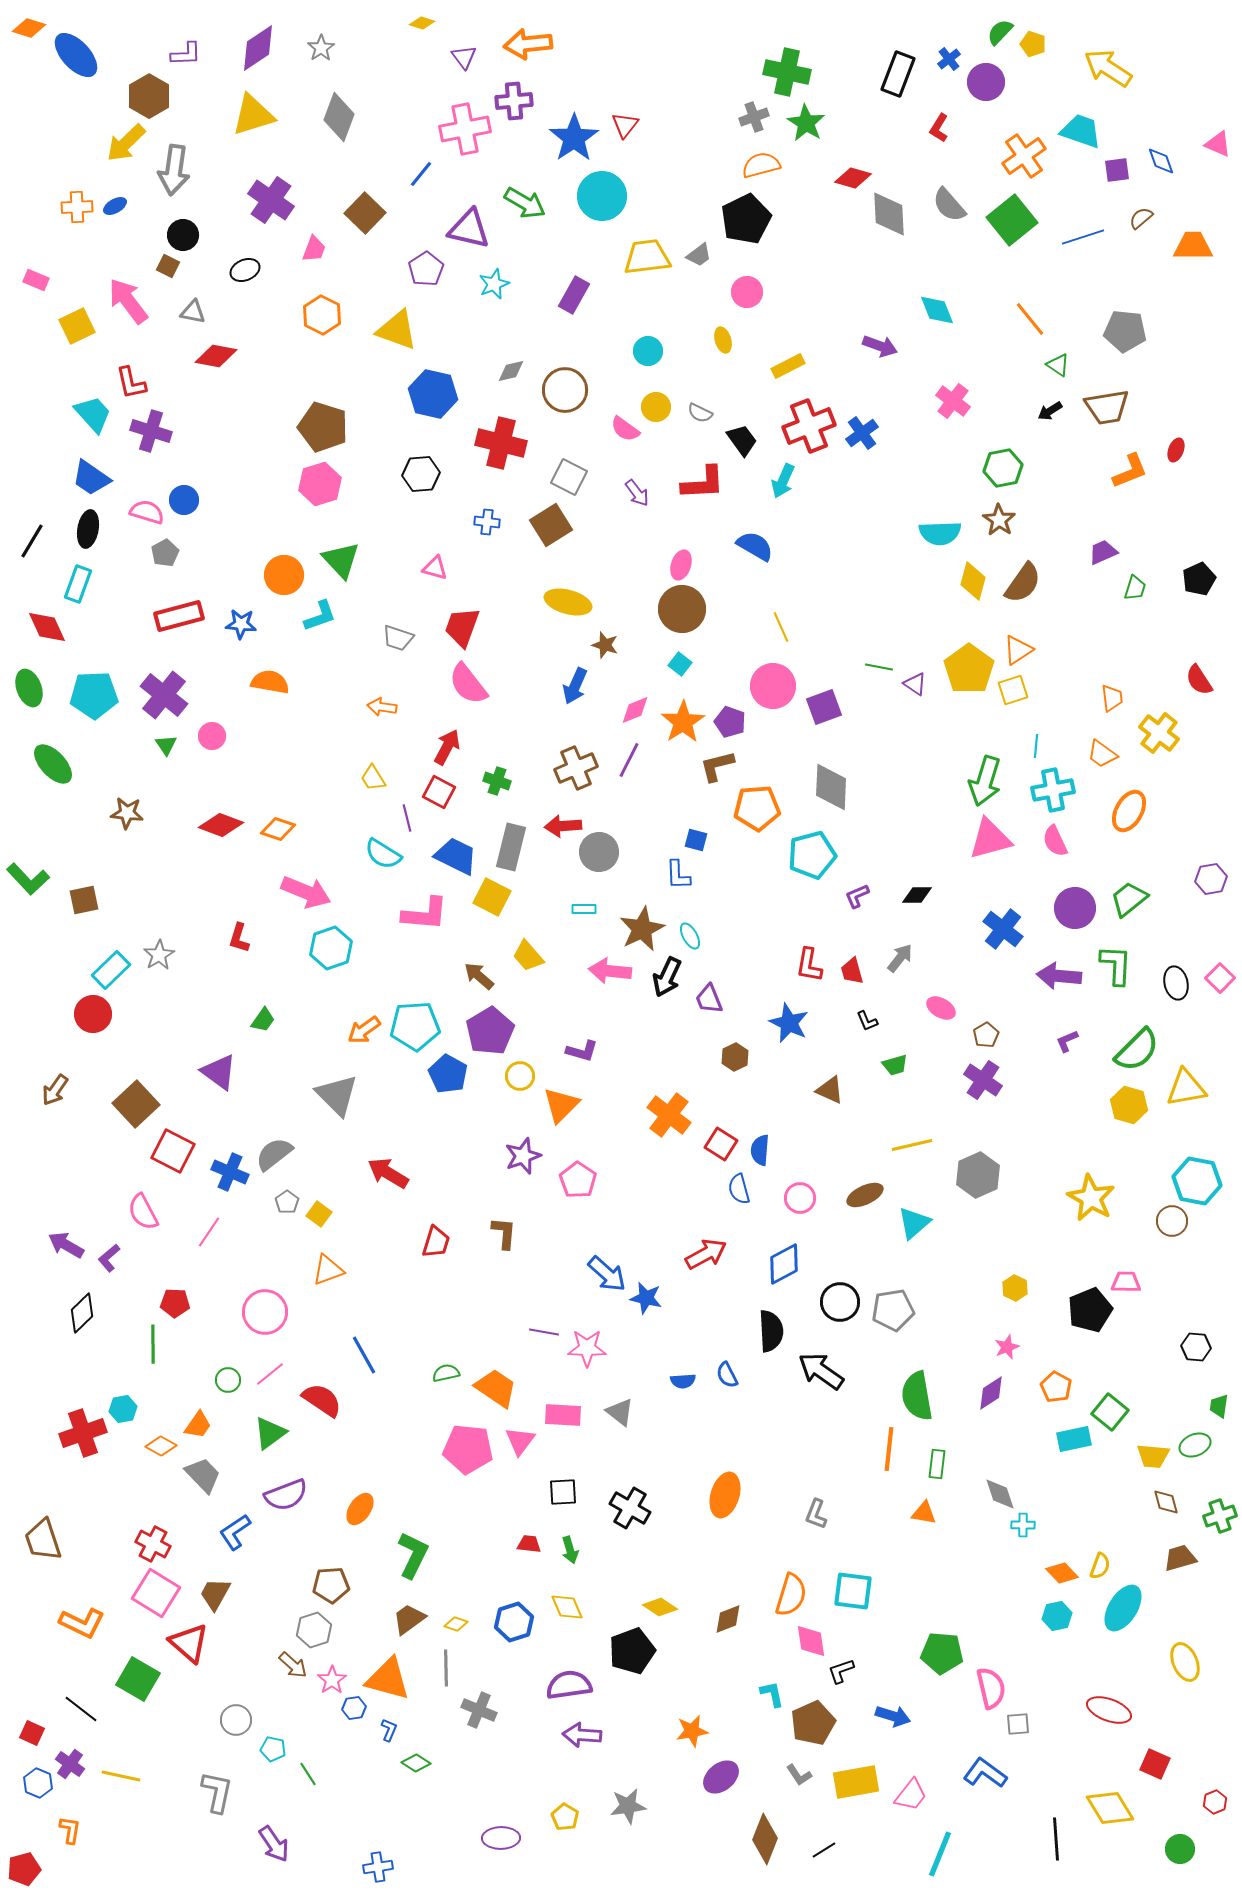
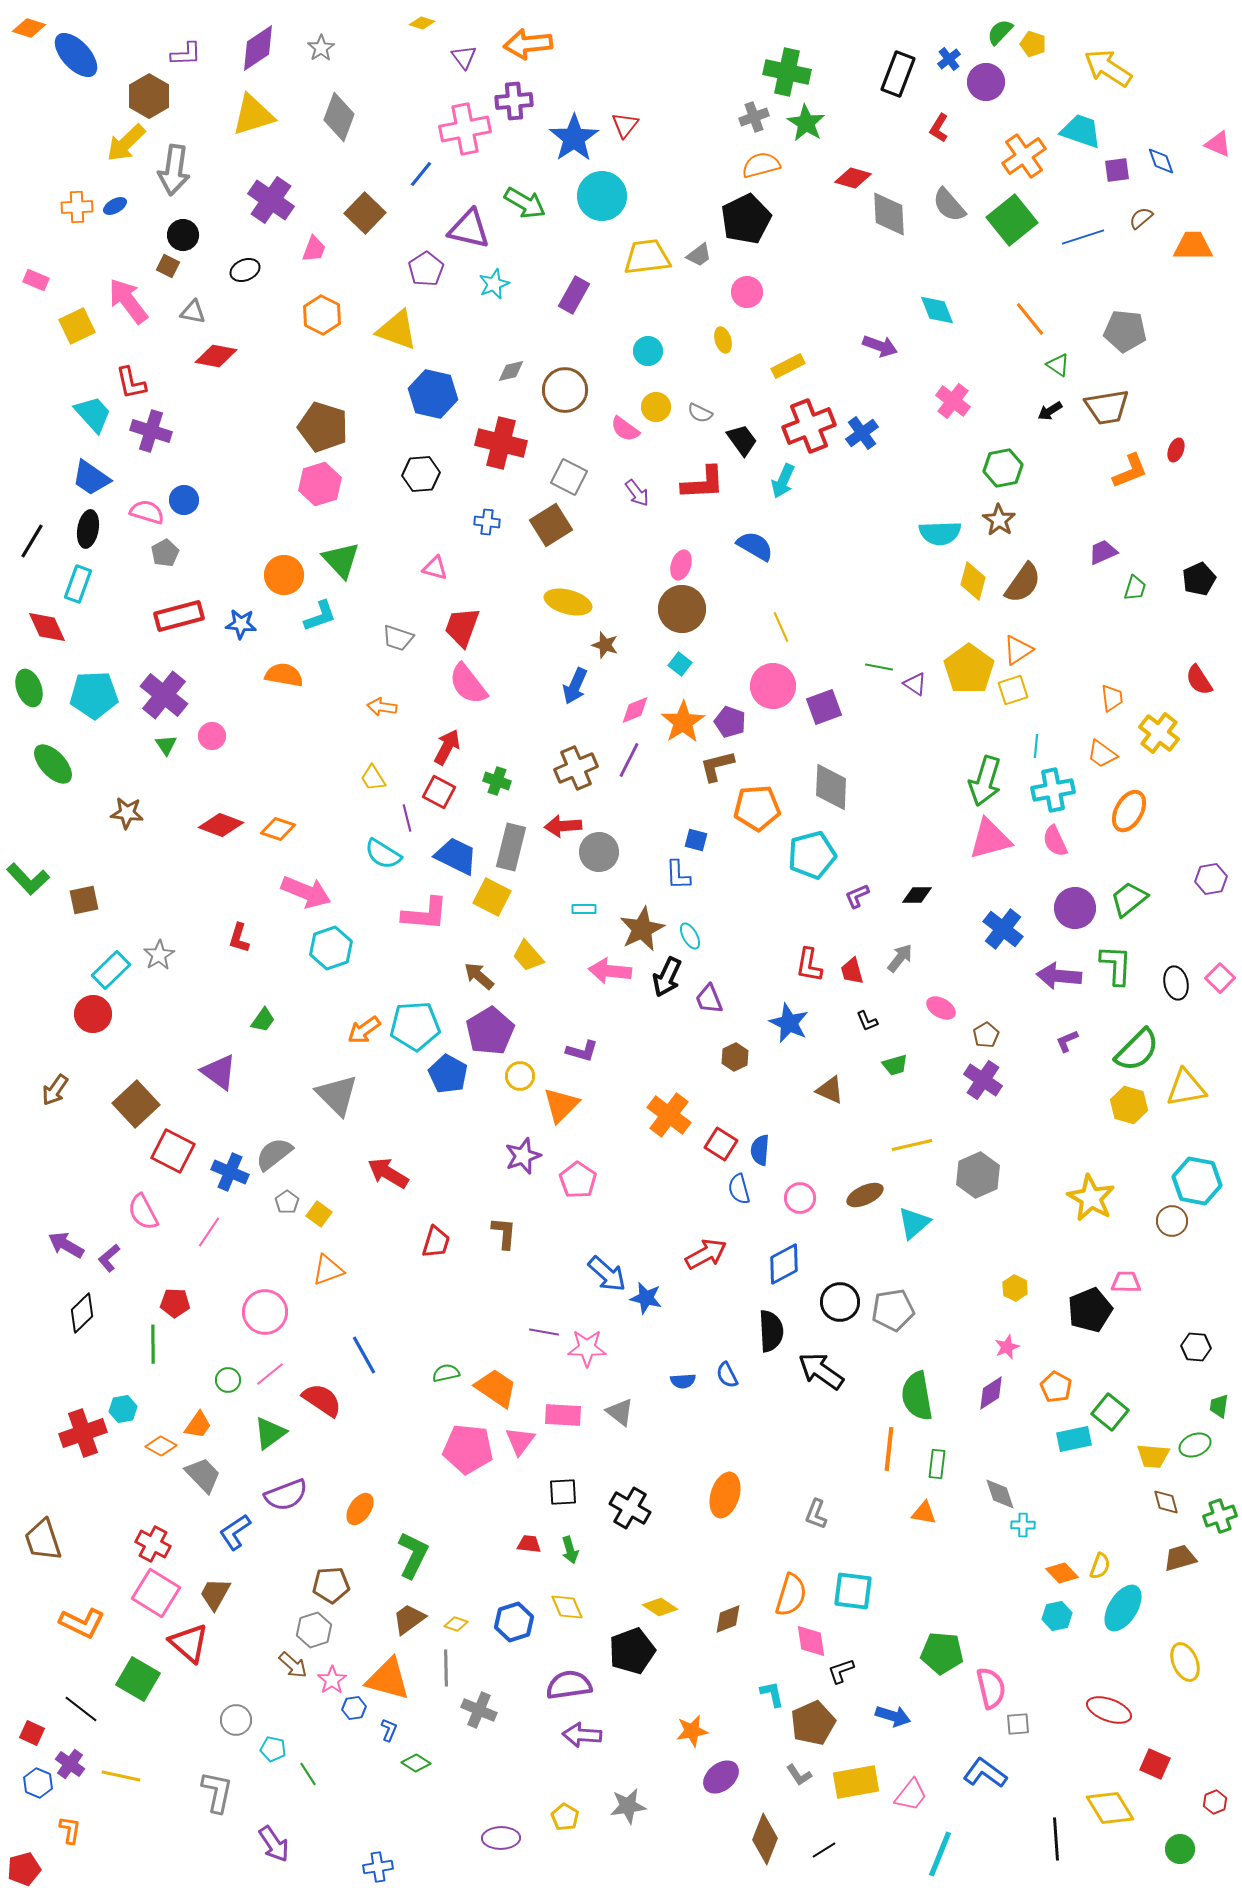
orange semicircle at (270, 682): moved 14 px right, 7 px up
